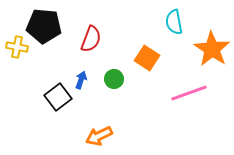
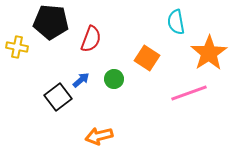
cyan semicircle: moved 2 px right
black pentagon: moved 7 px right, 4 px up
orange star: moved 3 px left, 4 px down; rotated 6 degrees clockwise
blue arrow: rotated 30 degrees clockwise
orange arrow: rotated 12 degrees clockwise
